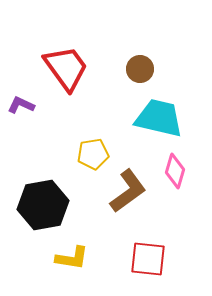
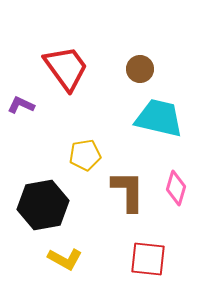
yellow pentagon: moved 8 px left, 1 px down
pink diamond: moved 1 px right, 17 px down
brown L-shape: rotated 54 degrees counterclockwise
yellow L-shape: moved 7 px left, 1 px down; rotated 20 degrees clockwise
